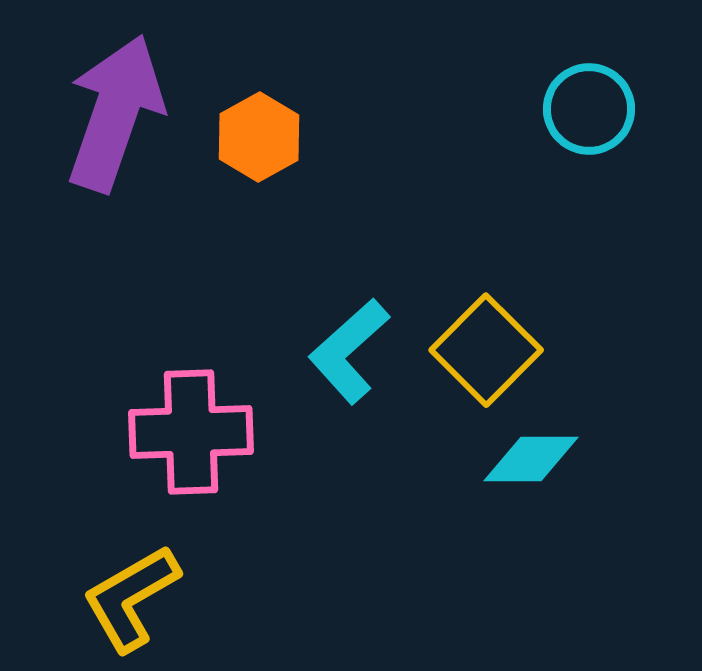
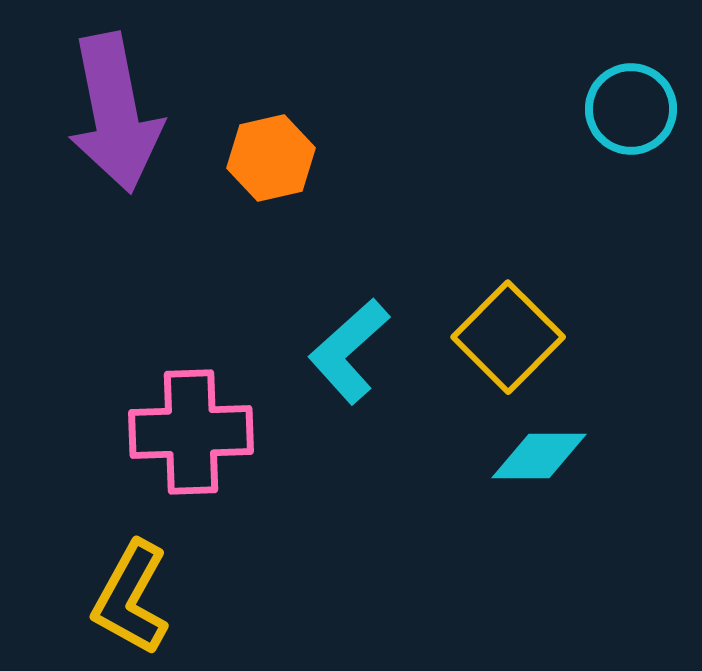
cyan circle: moved 42 px right
purple arrow: rotated 150 degrees clockwise
orange hexagon: moved 12 px right, 21 px down; rotated 16 degrees clockwise
yellow square: moved 22 px right, 13 px up
cyan diamond: moved 8 px right, 3 px up
yellow L-shape: rotated 31 degrees counterclockwise
